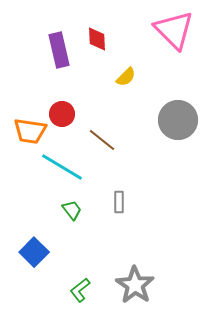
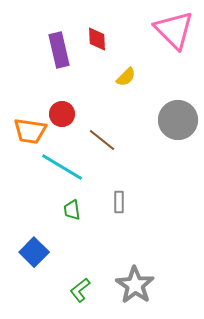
green trapezoid: rotated 150 degrees counterclockwise
